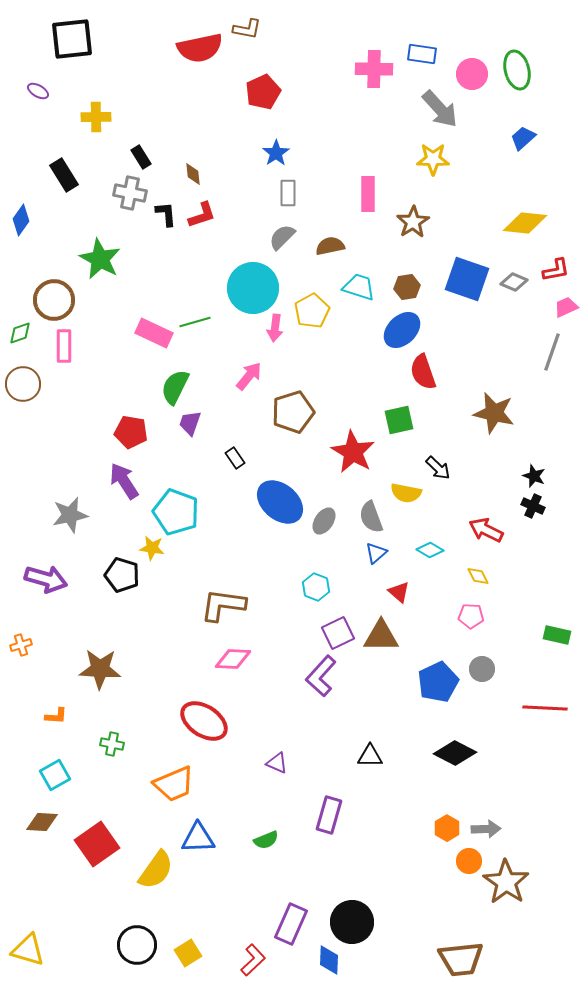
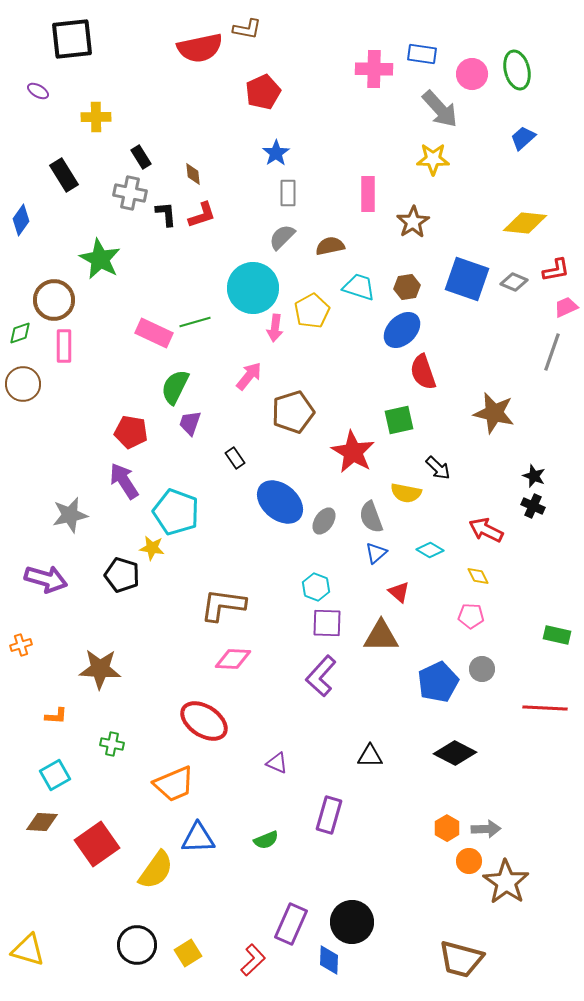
purple square at (338, 633): moved 11 px left, 10 px up; rotated 28 degrees clockwise
brown trapezoid at (461, 959): rotated 21 degrees clockwise
